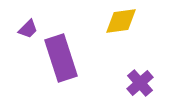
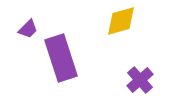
yellow diamond: rotated 8 degrees counterclockwise
purple cross: moved 3 px up
